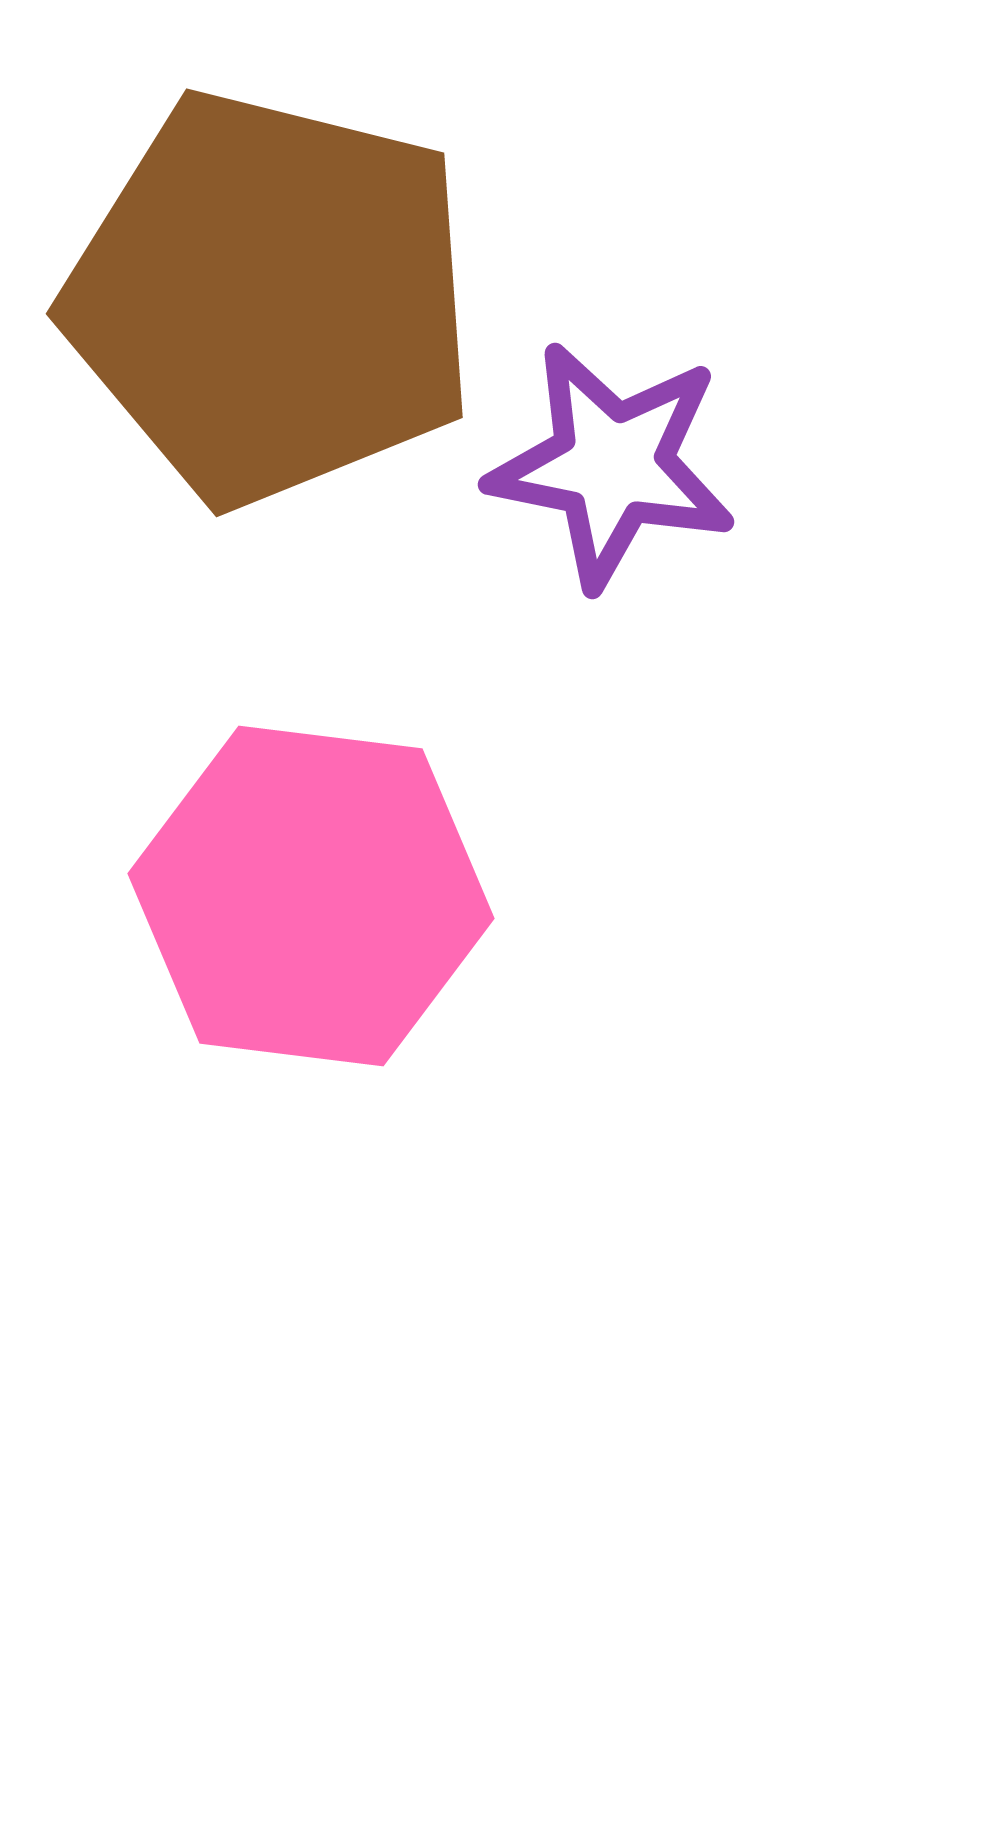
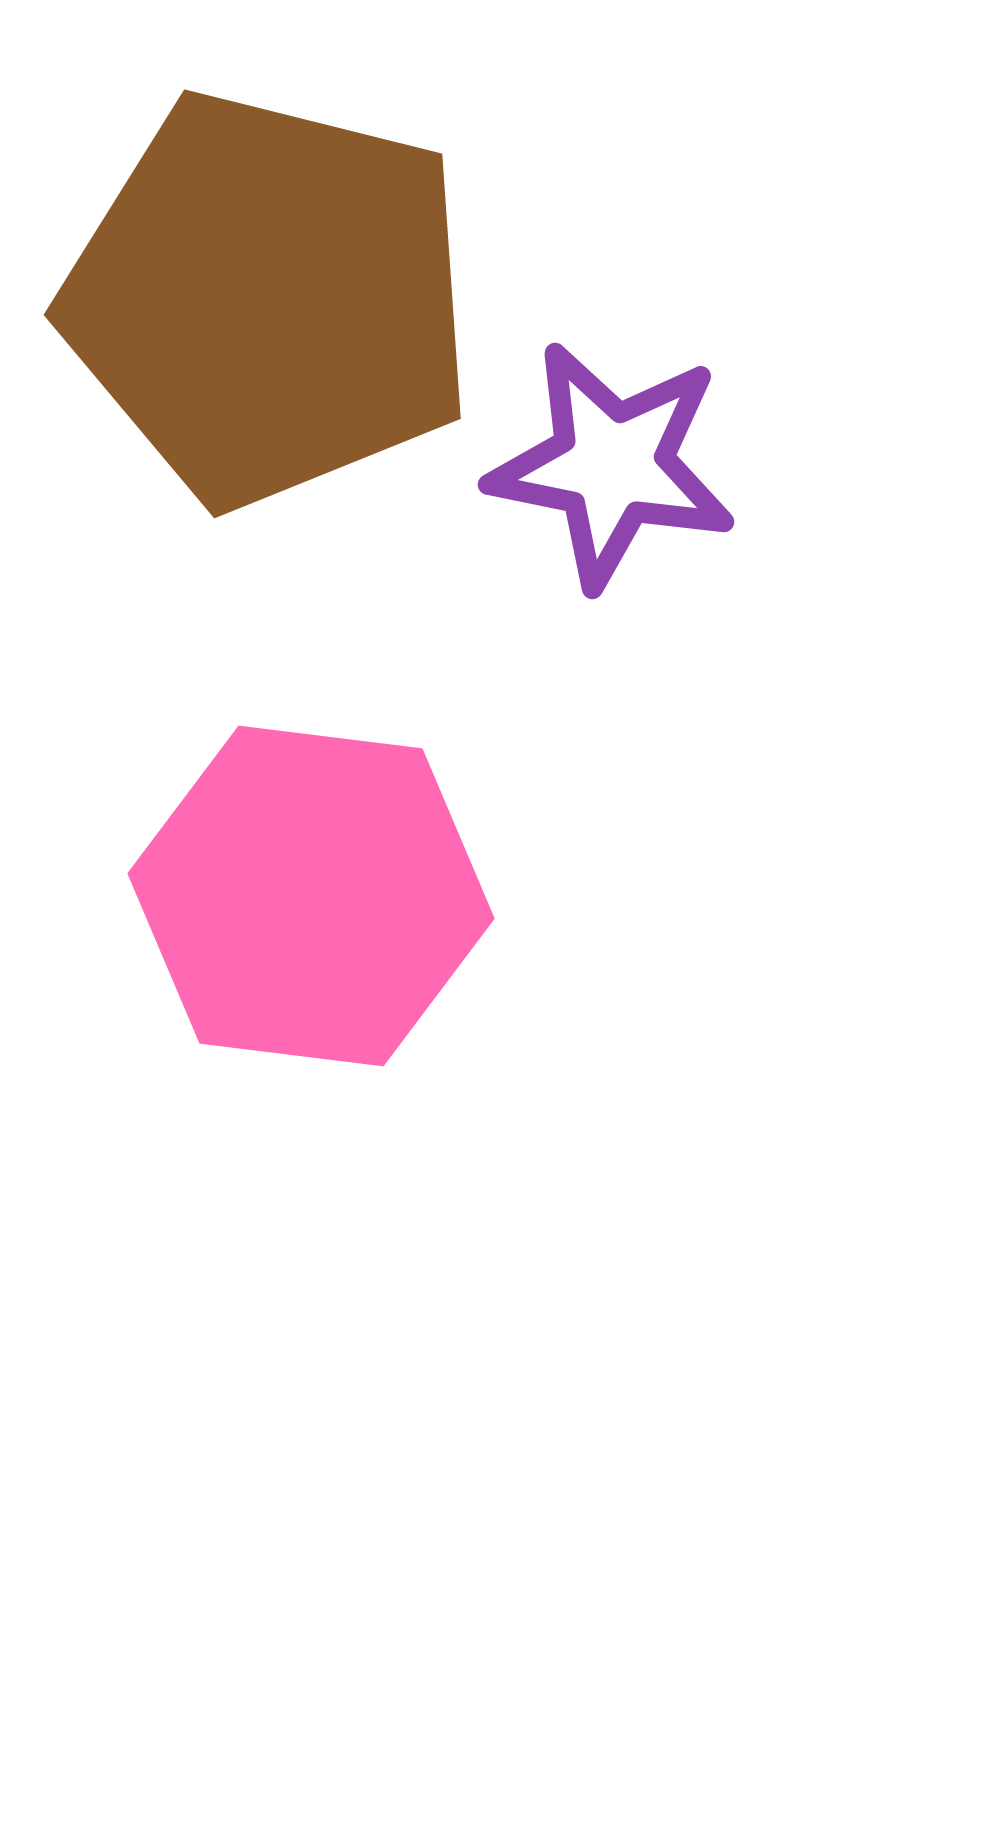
brown pentagon: moved 2 px left, 1 px down
